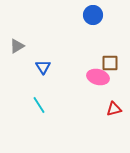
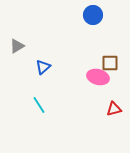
blue triangle: rotated 21 degrees clockwise
